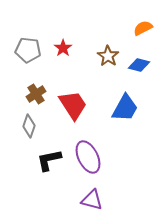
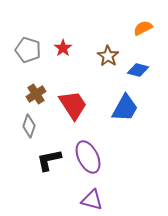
gray pentagon: rotated 10 degrees clockwise
blue diamond: moved 1 px left, 5 px down
